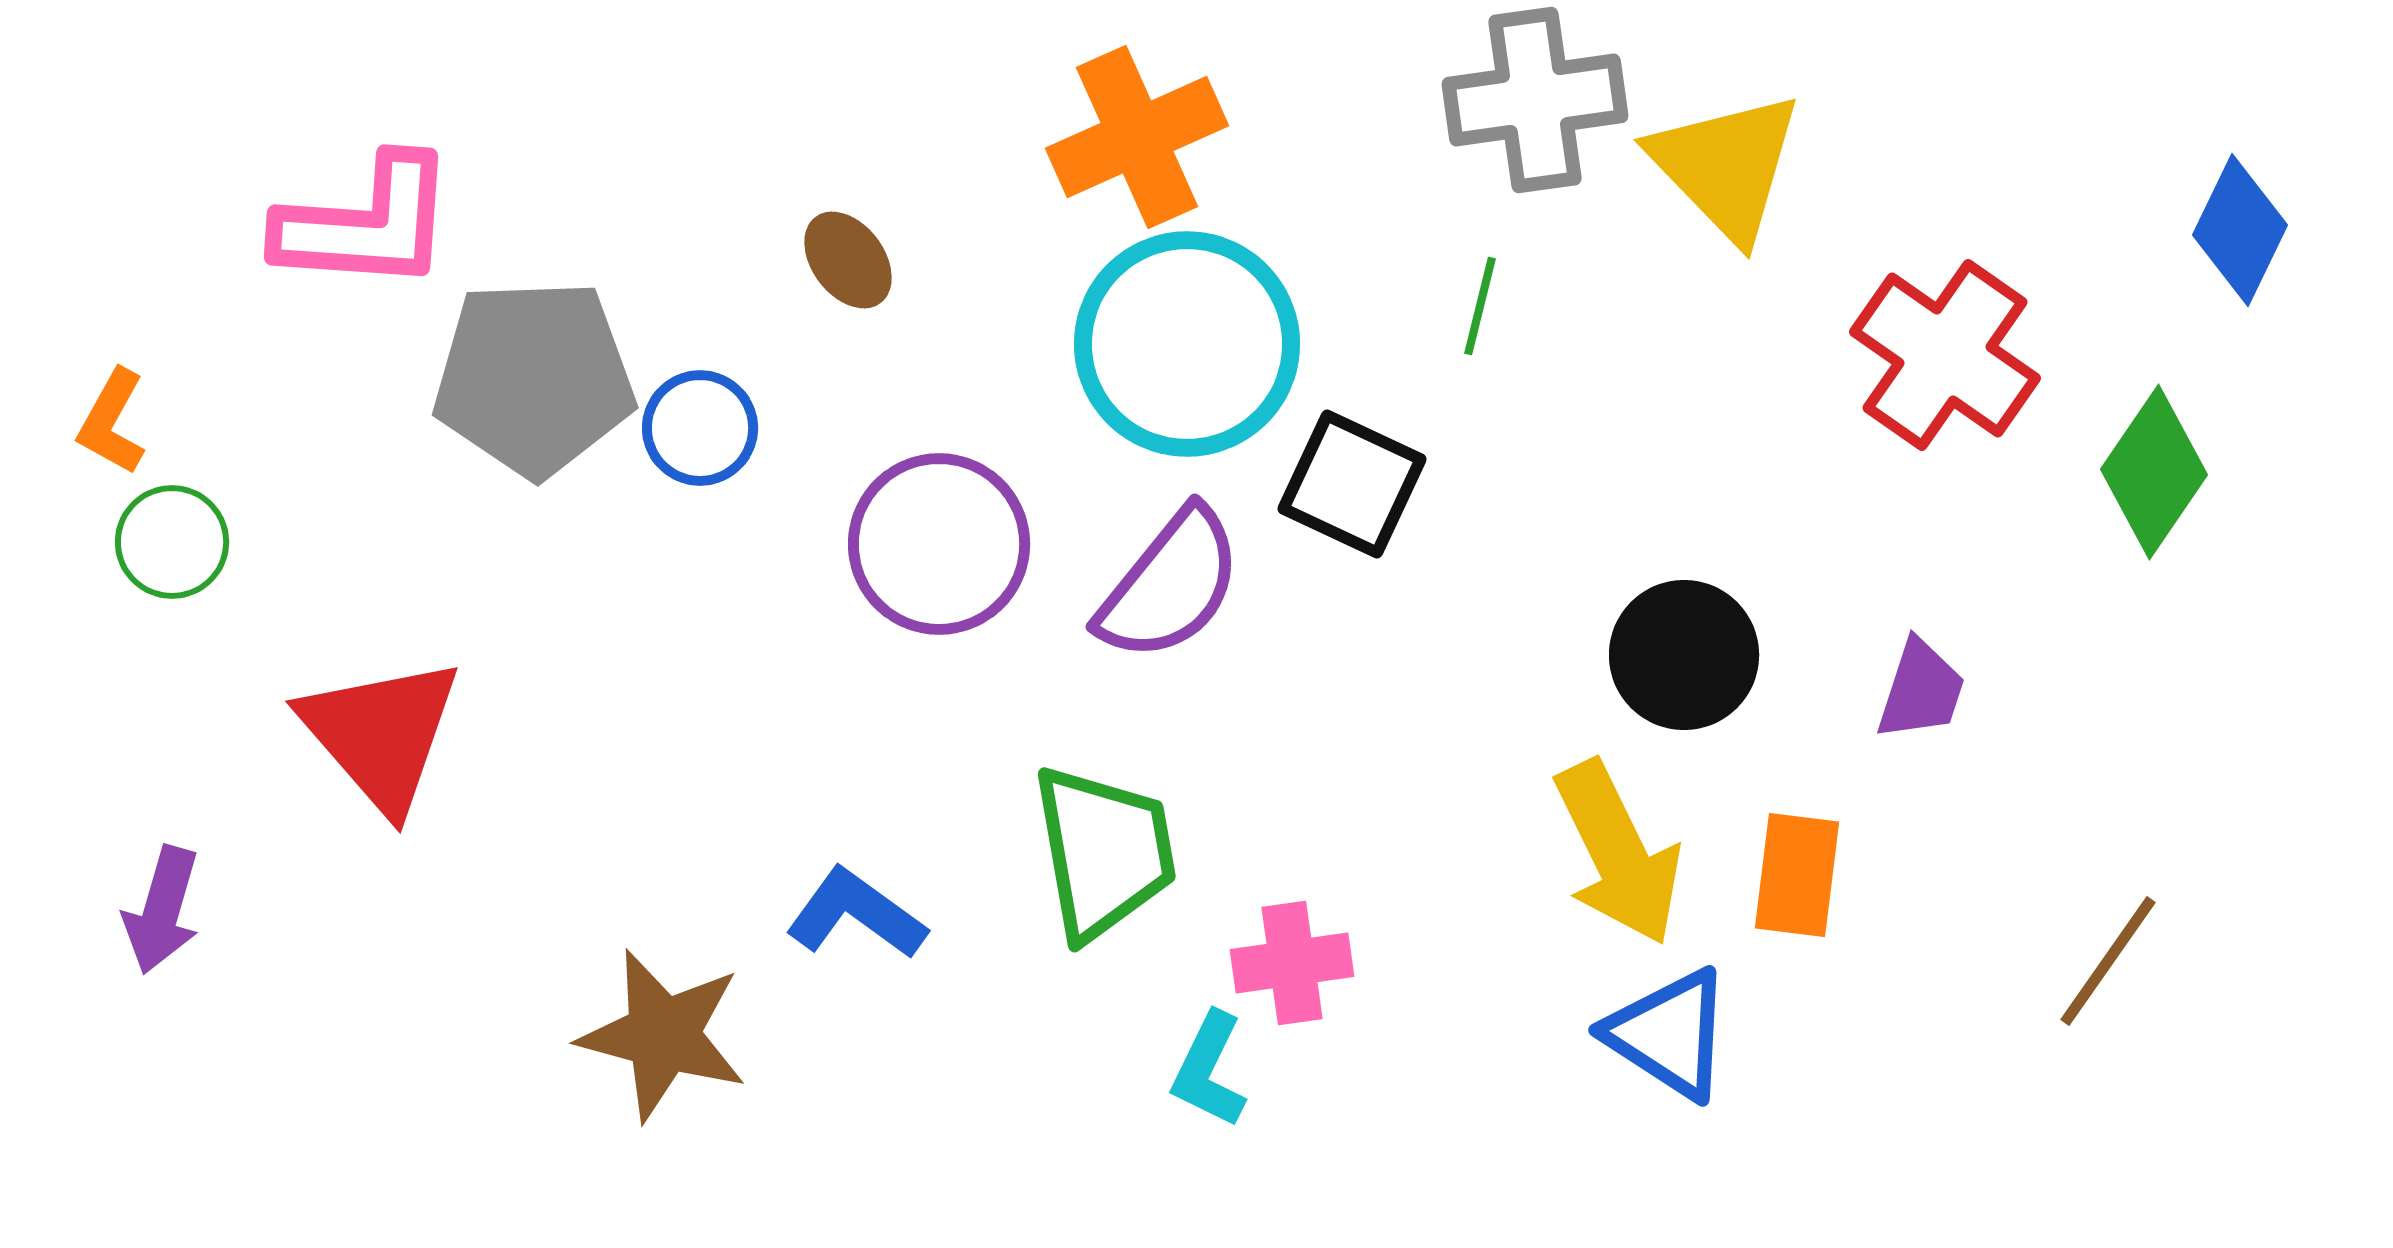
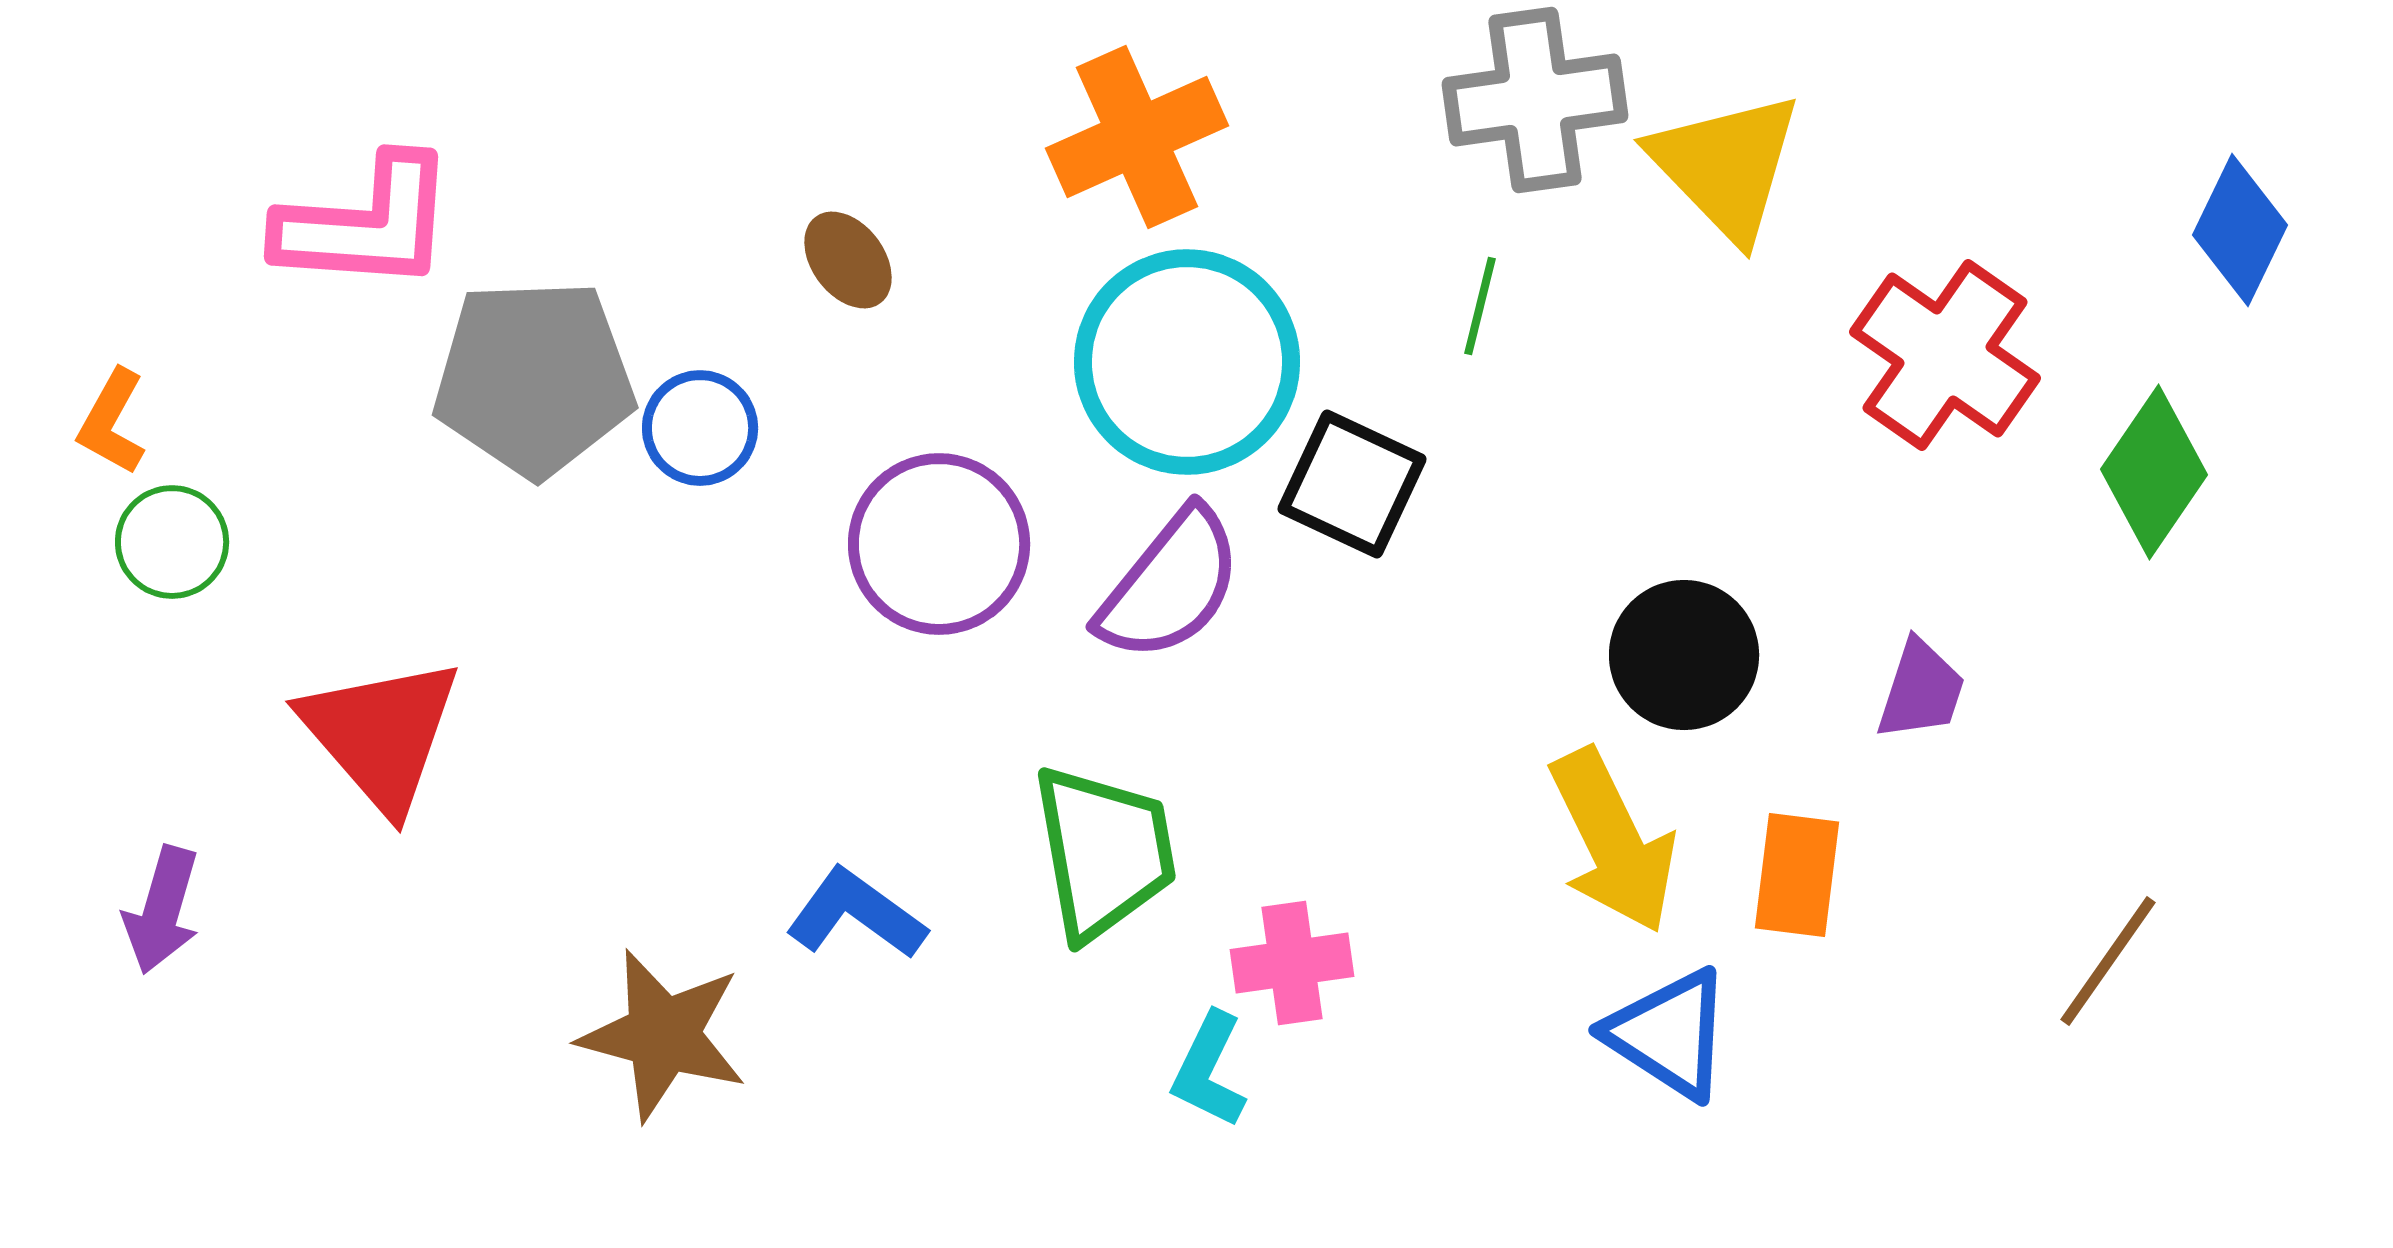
cyan circle: moved 18 px down
yellow arrow: moved 5 px left, 12 px up
